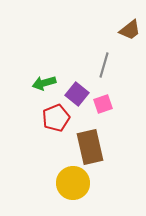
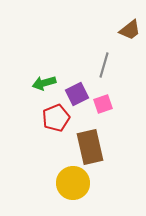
purple square: rotated 25 degrees clockwise
